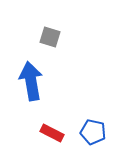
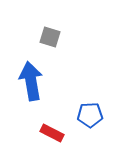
blue pentagon: moved 3 px left, 17 px up; rotated 15 degrees counterclockwise
